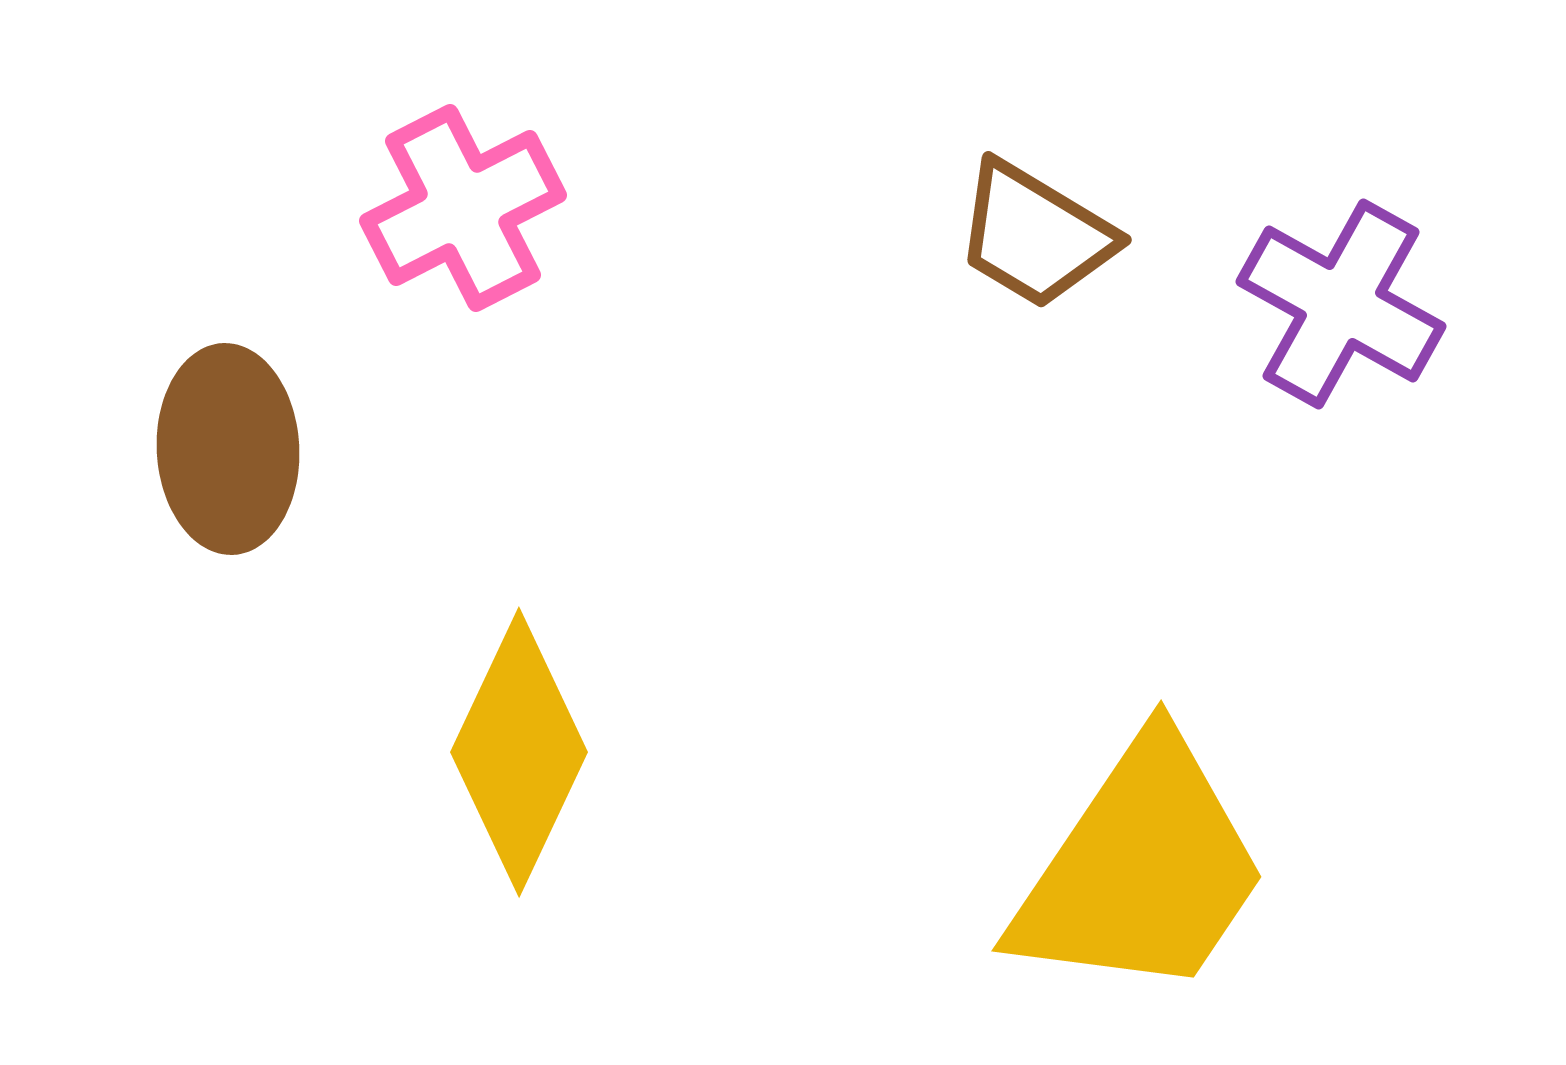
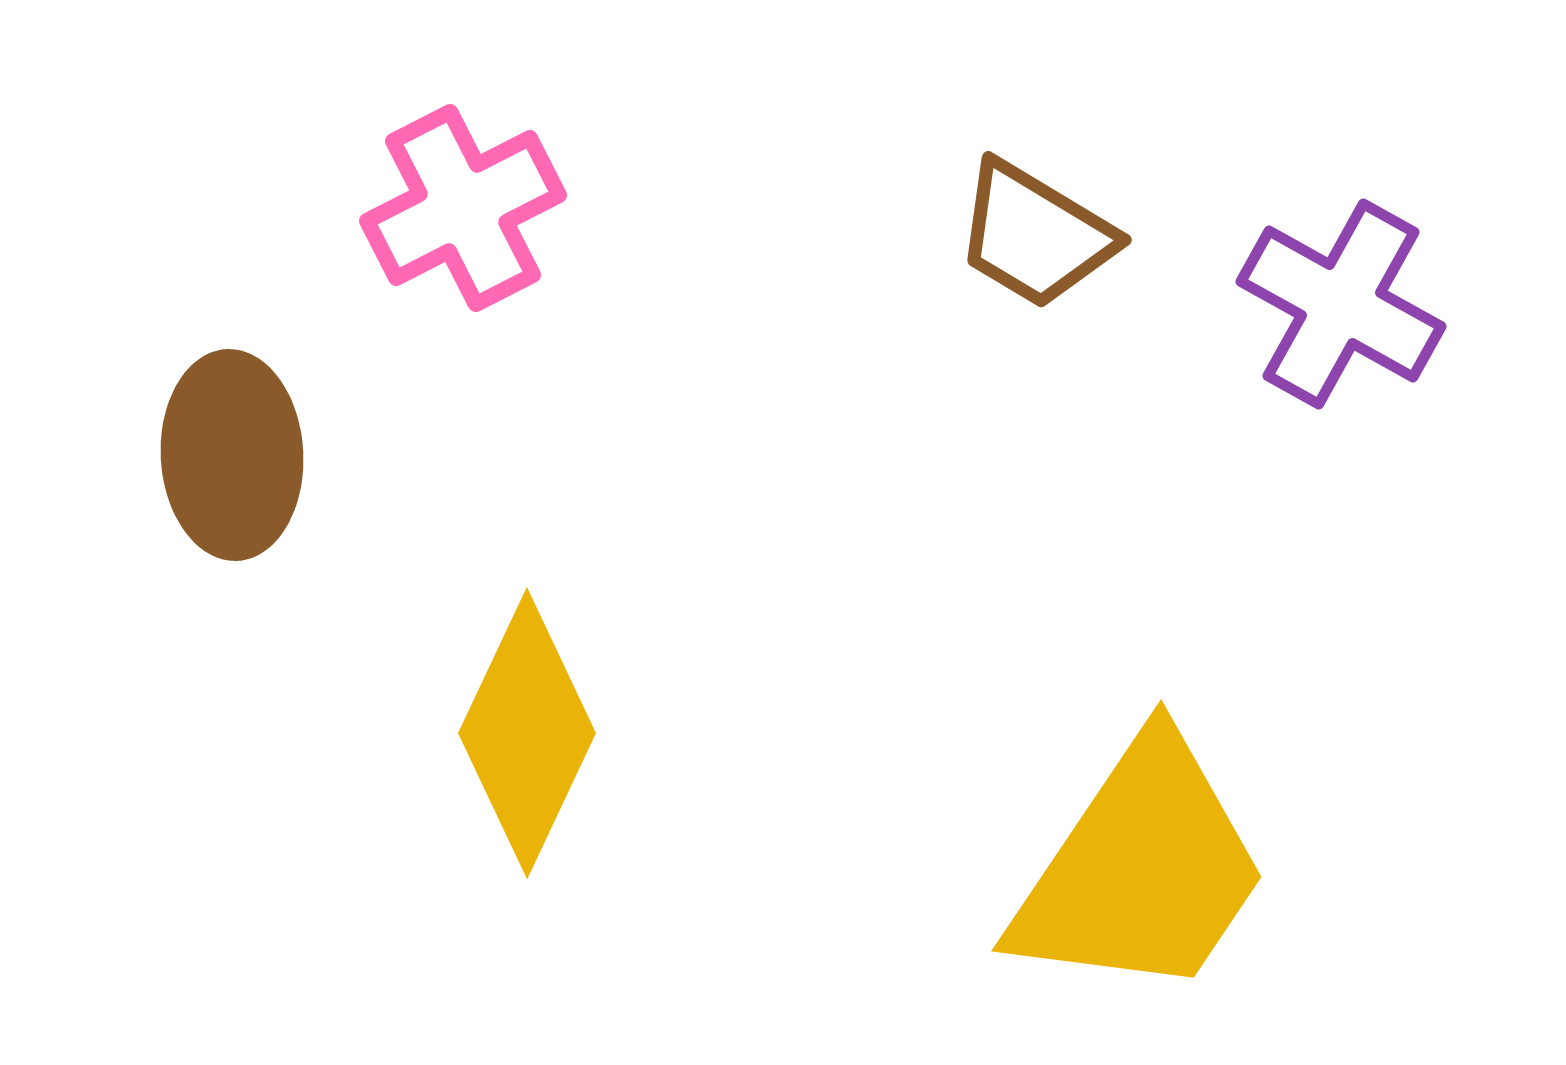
brown ellipse: moved 4 px right, 6 px down
yellow diamond: moved 8 px right, 19 px up
